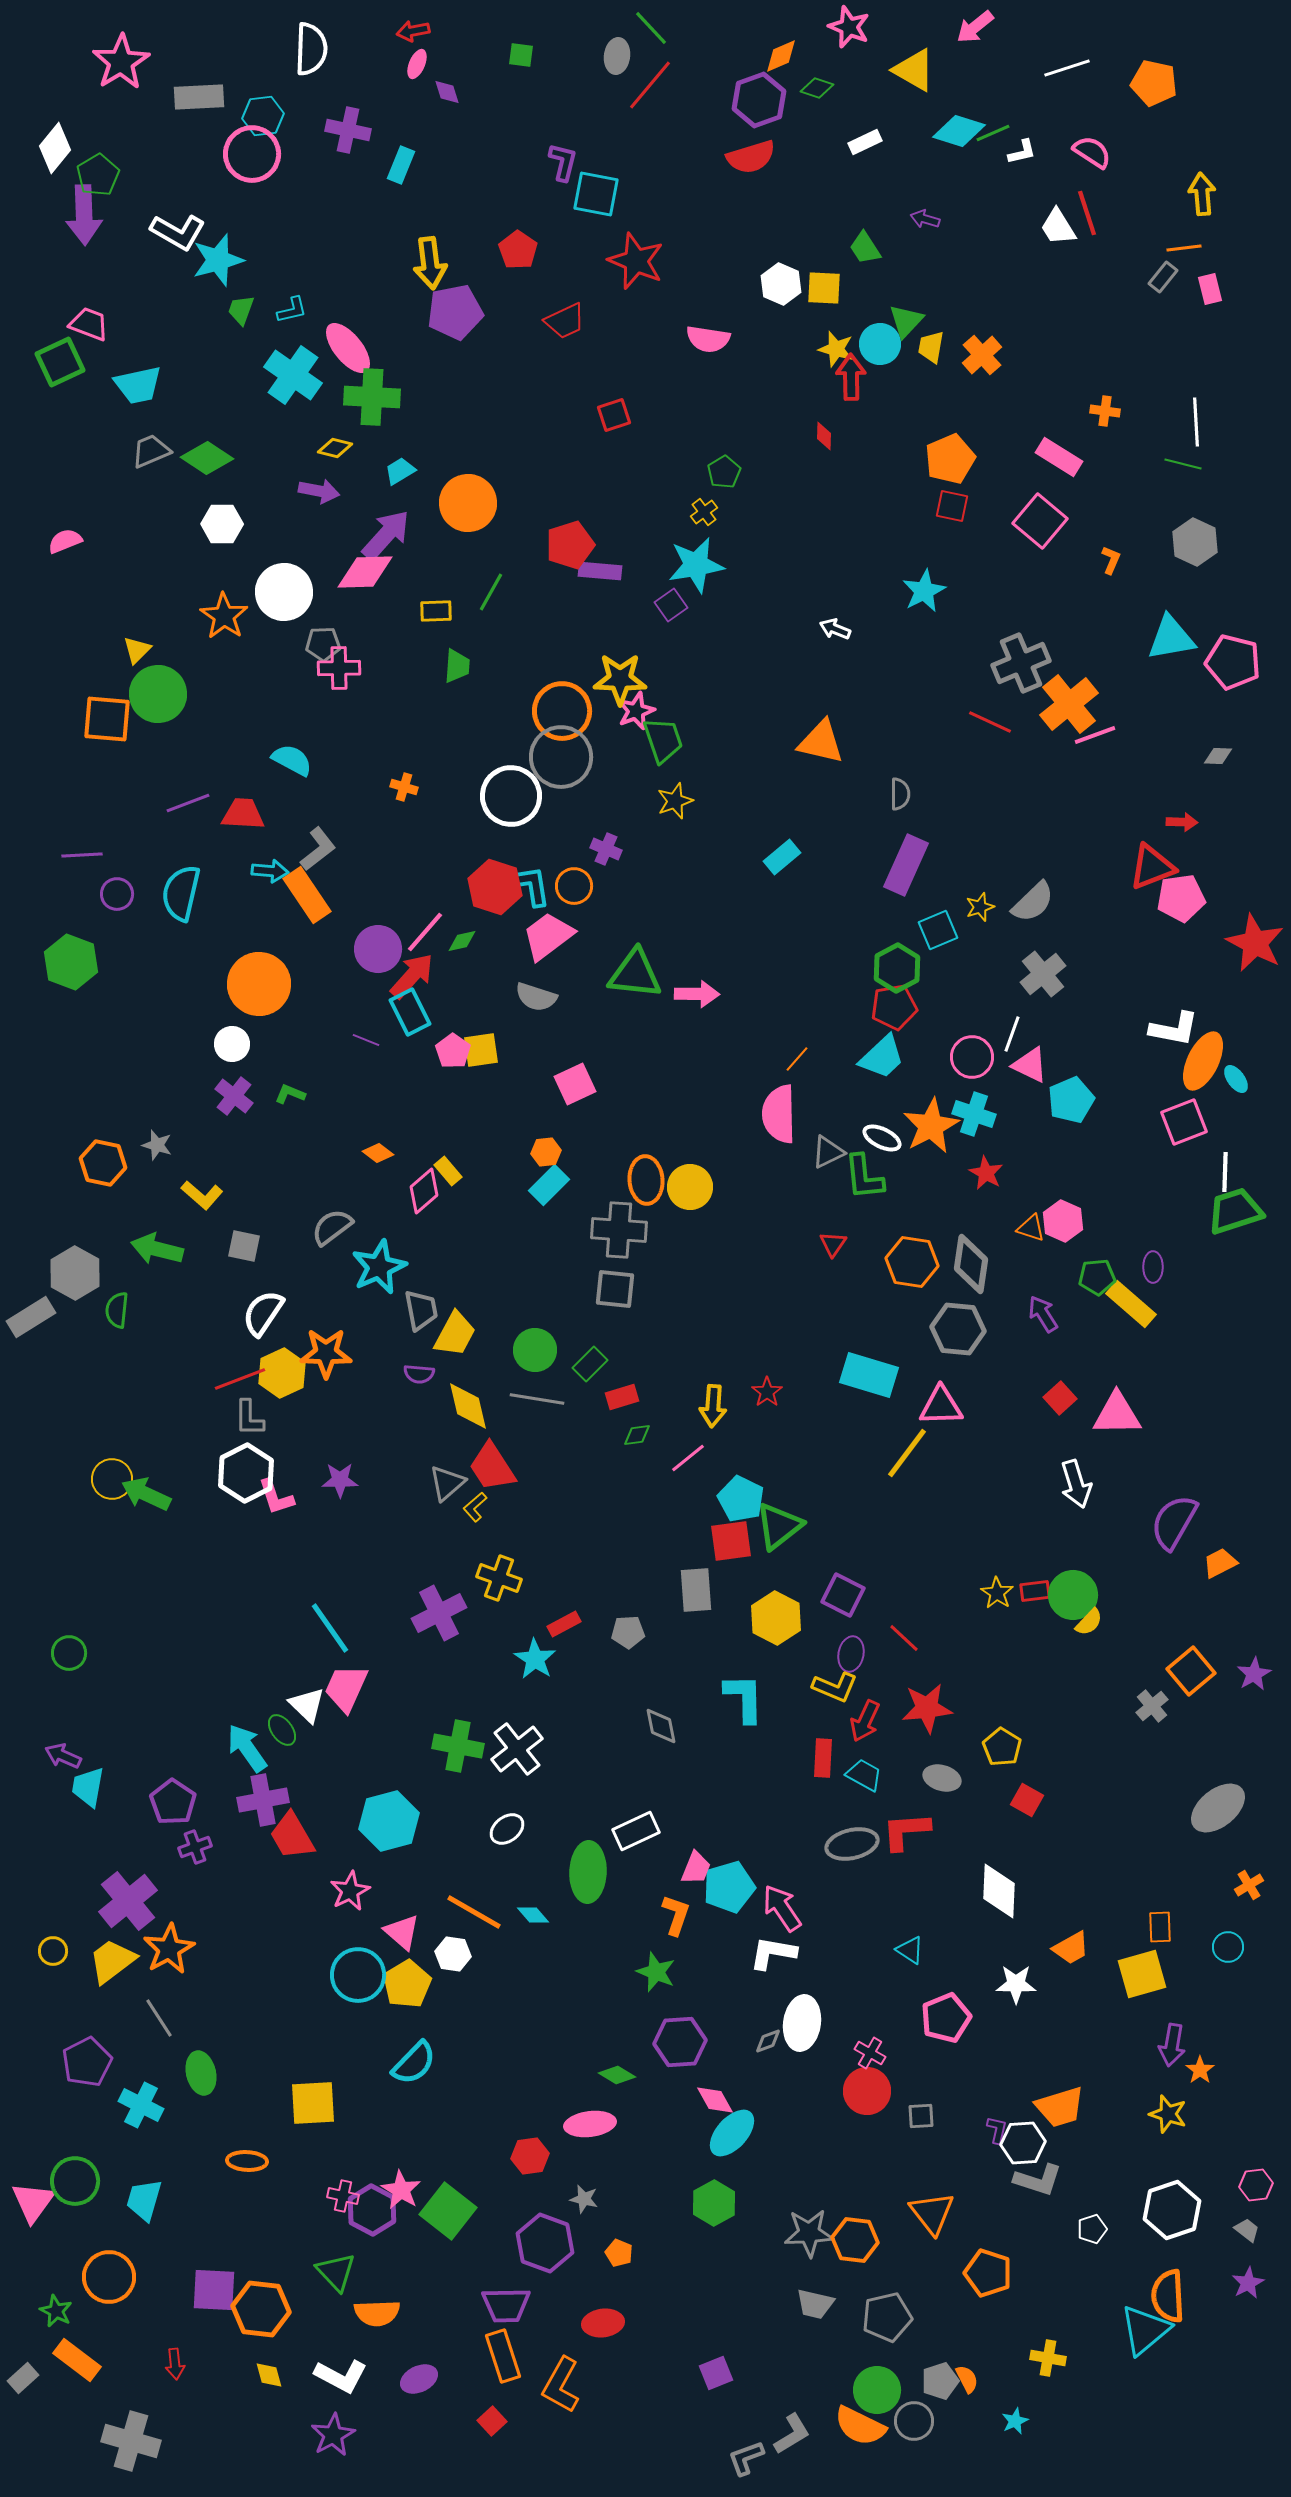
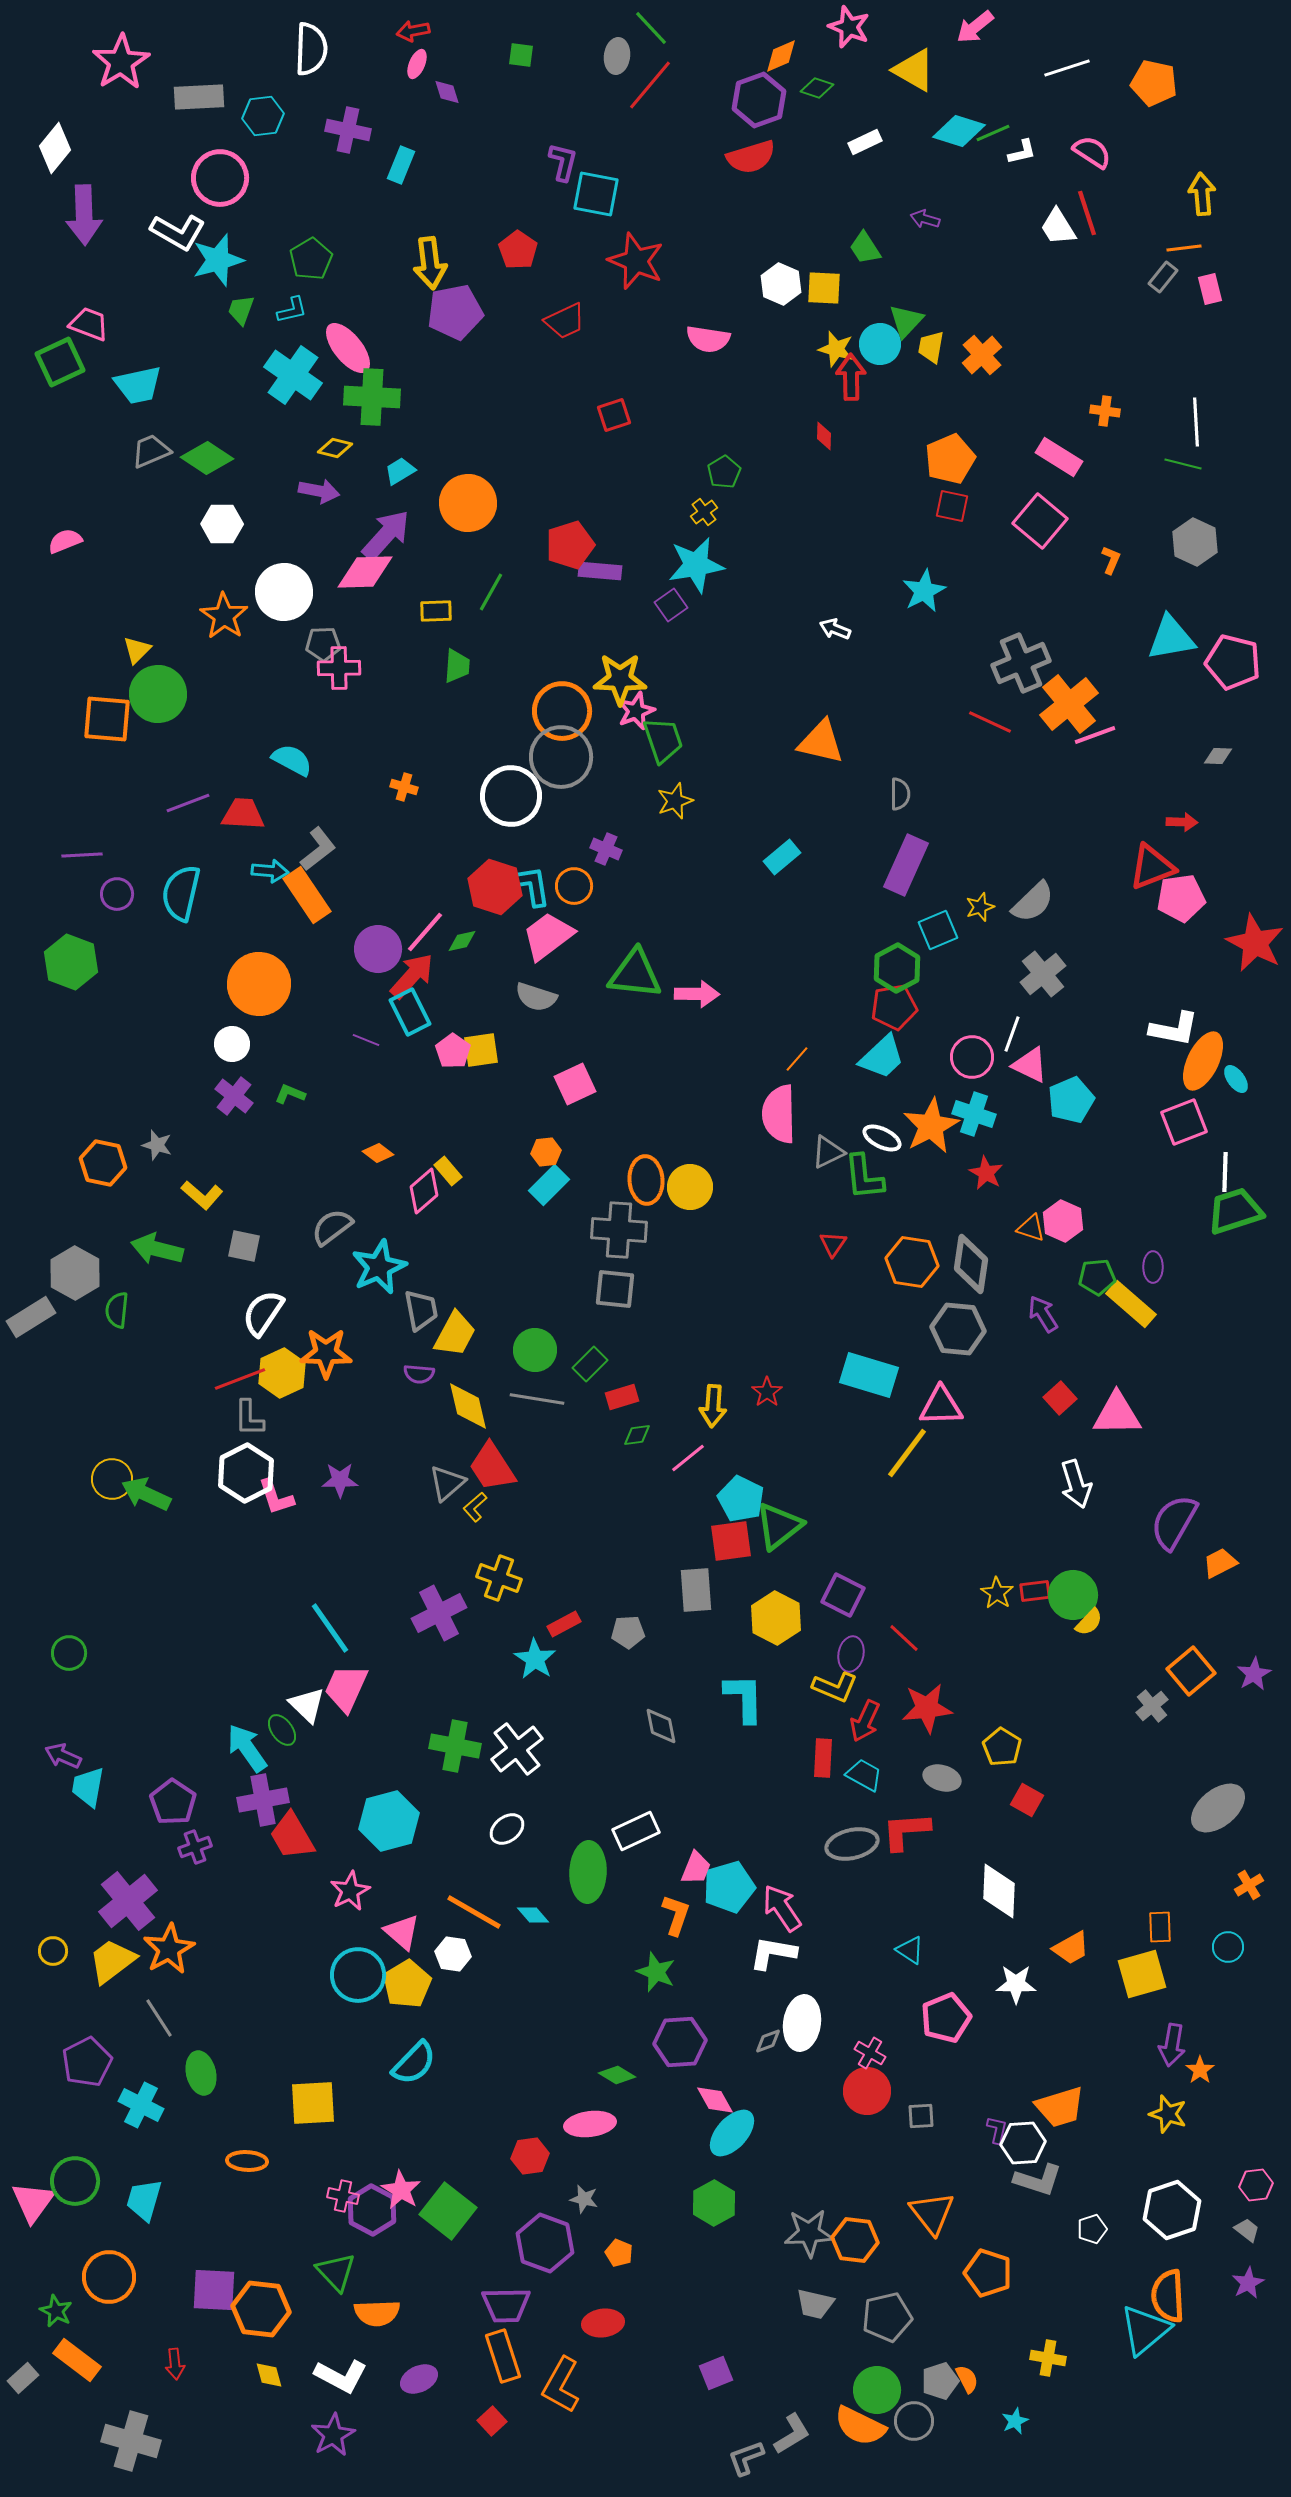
pink circle at (252, 154): moved 32 px left, 24 px down
green pentagon at (98, 175): moved 213 px right, 84 px down
green cross at (458, 1746): moved 3 px left
